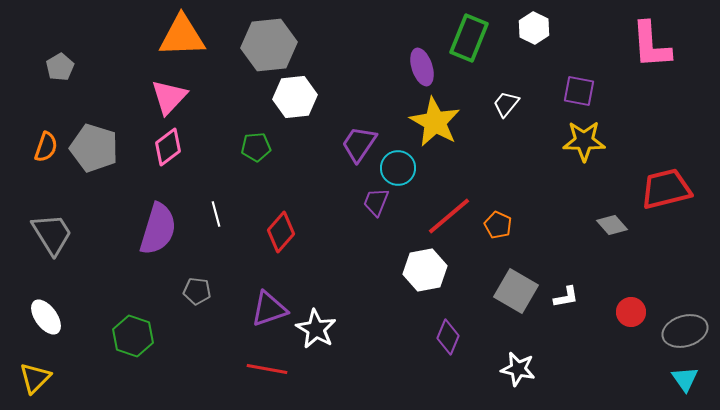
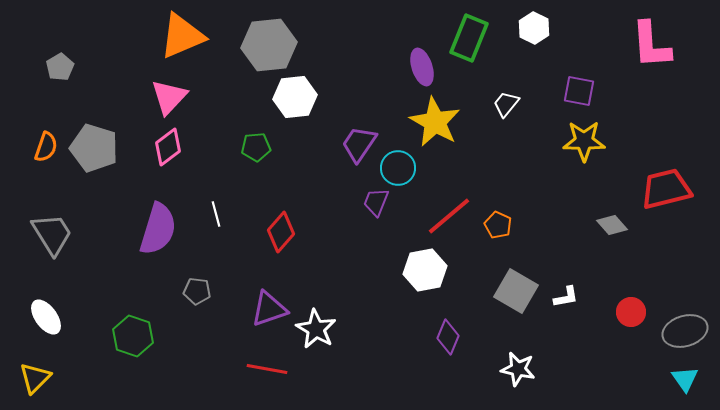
orange triangle at (182, 36): rotated 21 degrees counterclockwise
